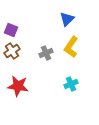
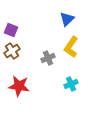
gray cross: moved 2 px right, 5 px down
red star: moved 1 px right
